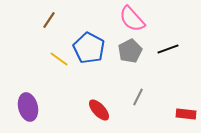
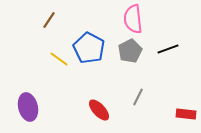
pink semicircle: moved 1 px right; rotated 36 degrees clockwise
